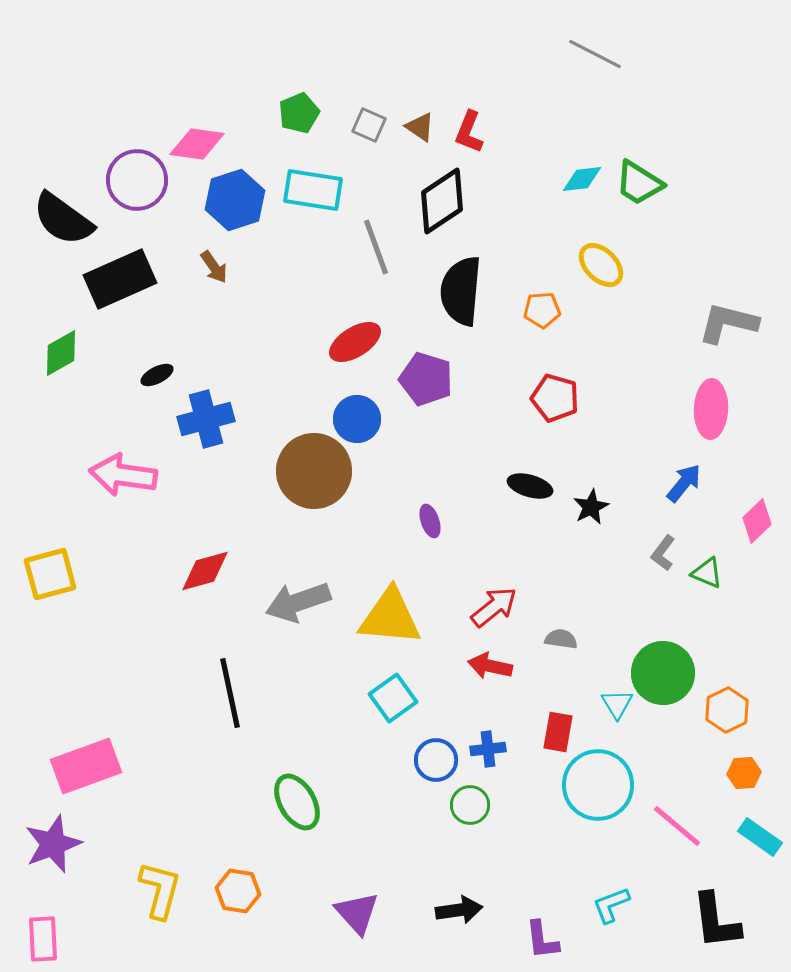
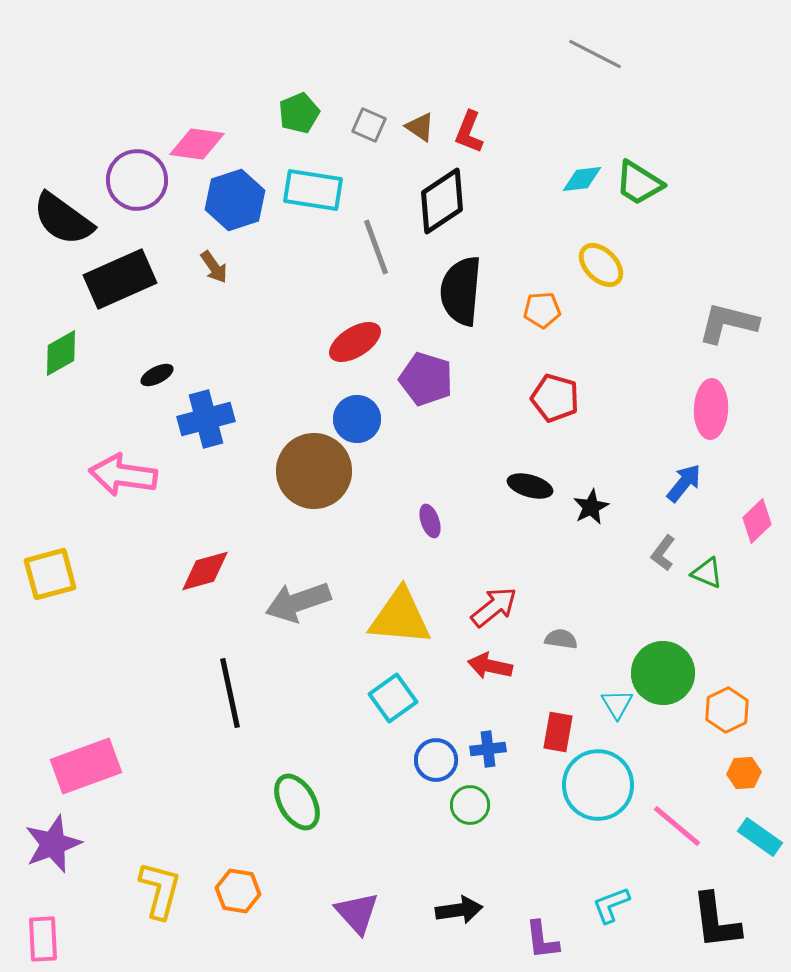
yellow triangle at (390, 617): moved 10 px right
